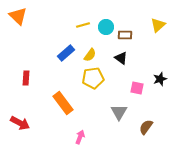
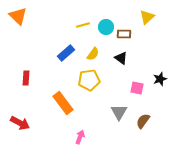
yellow triangle: moved 11 px left, 8 px up
brown rectangle: moved 1 px left, 1 px up
yellow semicircle: moved 3 px right, 1 px up
yellow pentagon: moved 4 px left, 2 px down
brown semicircle: moved 3 px left, 6 px up
